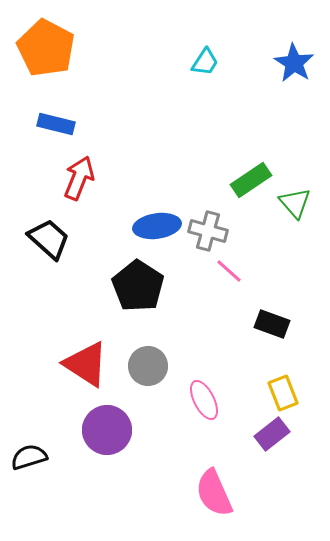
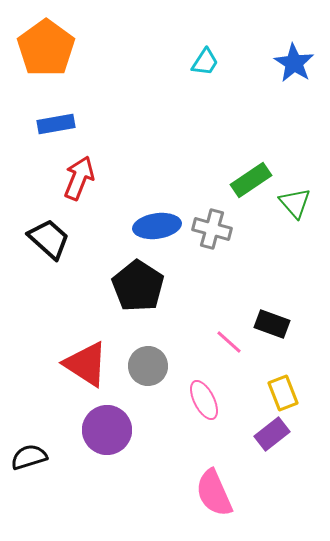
orange pentagon: rotated 8 degrees clockwise
blue rectangle: rotated 24 degrees counterclockwise
gray cross: moved 4 px right, 2 px up
pink line: moved 71 px down
